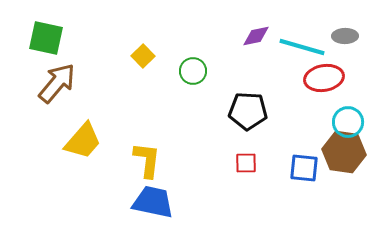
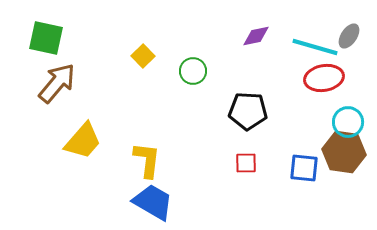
gray ellipse: moved 4 px right; rotated 55 degrees counterclockwise
cyan line: moved 13 px right
blue trapezoid: rotated 18 degrees clockwise
